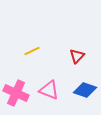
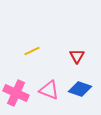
red triangle: rotated 14 degrees counterclockwise
blue diamond: moved 5 px left, 1 px up
